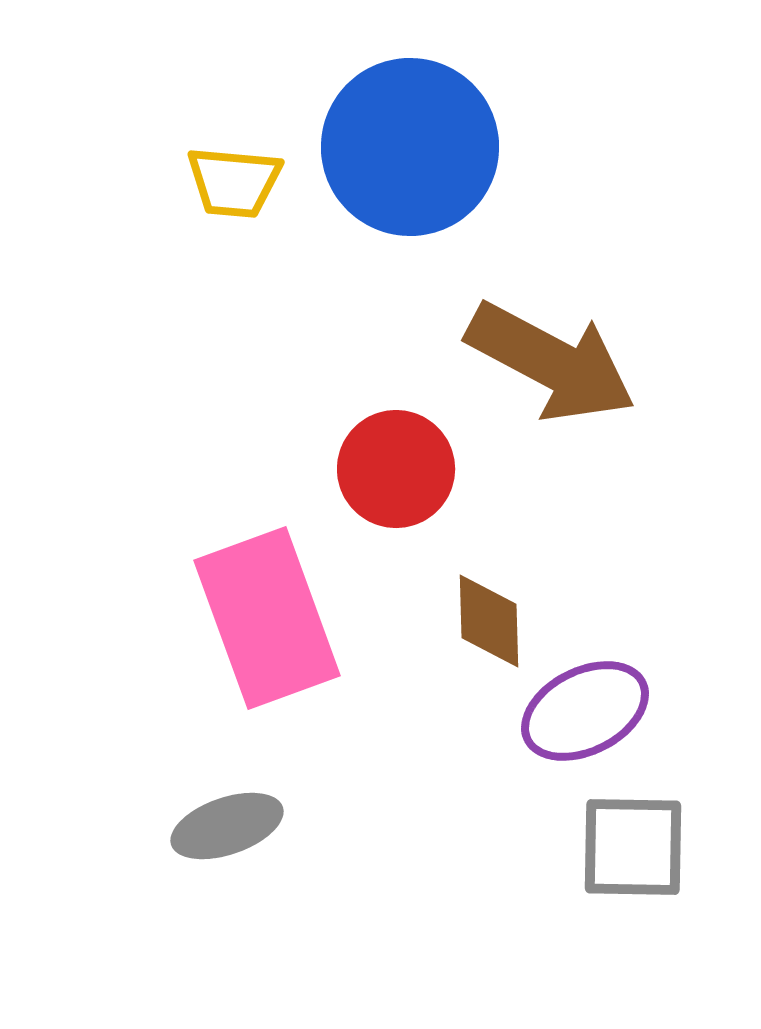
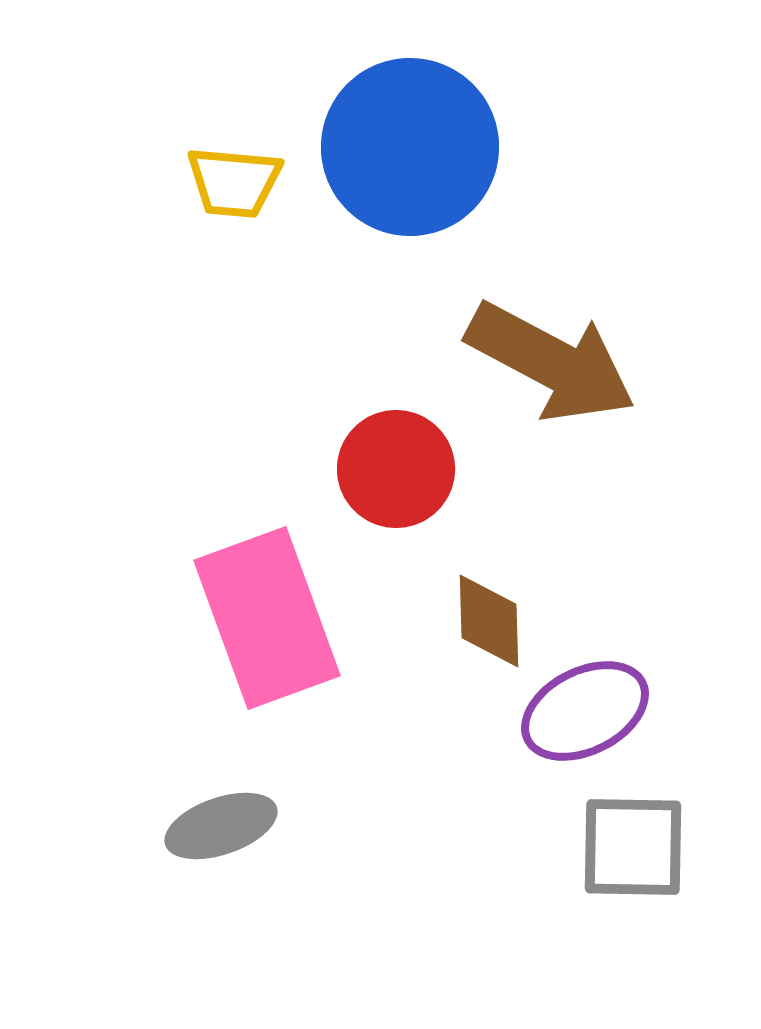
gray ellipse: moved 6 px left
